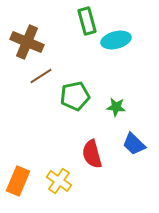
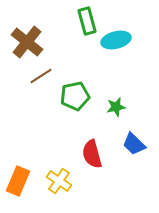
brown cross: rotated 16 degrees clockwise
green star: rotated 18 degrees counterclockwise
